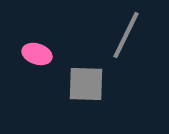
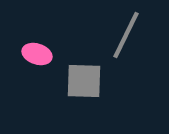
gray square: moved 2 px left, 3 px up
